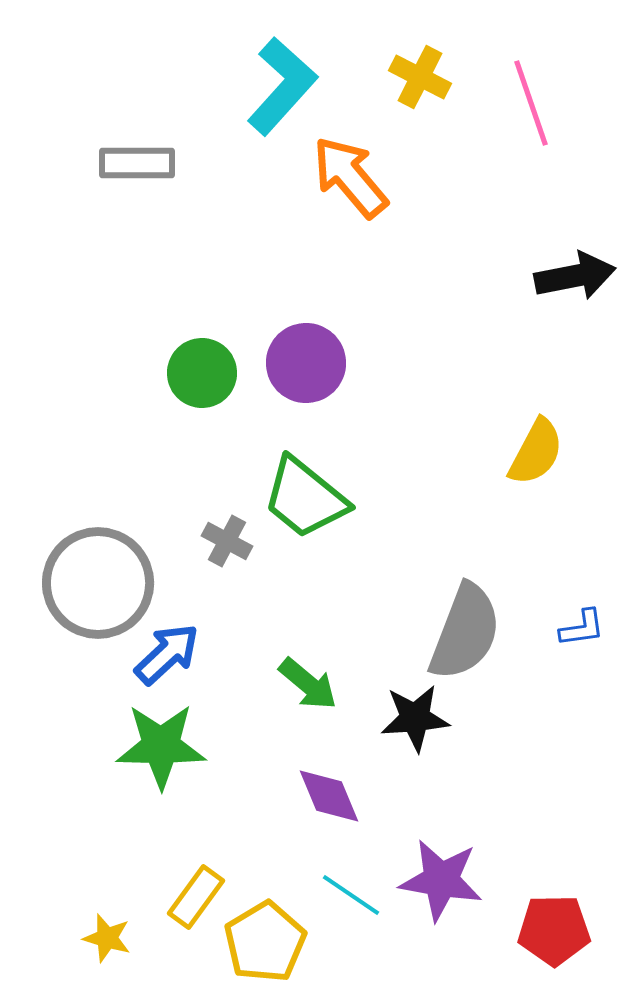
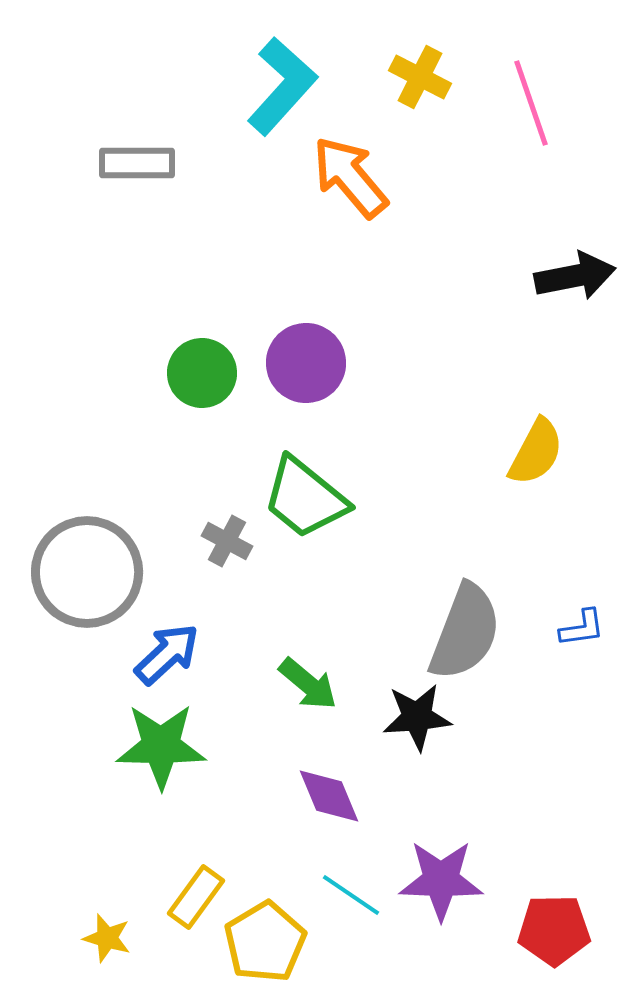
gray circle: moved 11 px left, 11 px up
black star: moved 2 px right, 1 px up
purple star: rotated 8 degrees counterclockwise
